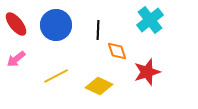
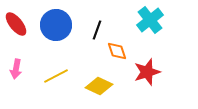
black line: moved 1 px left; rotated 18 degrees clockwise
pink arrow: moved 10 px down; rotated 42 degrees counterclockwise
